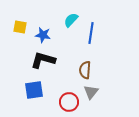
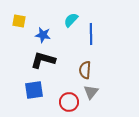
yellow square: moved 1 px left, 6 px up
blue line: moved 1 px down; rotated 10 degrees counterclockwise
